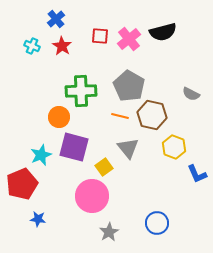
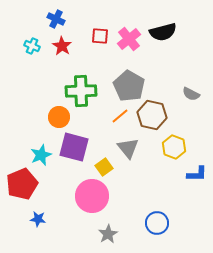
blue cross: rotated 24 degrees counterclockwise
orange line: rotated 54 degrees counterclockwise
blue L-shape: rotated 65 degrees counterclockwise
gray star: moved 1 px left, 2 px down
